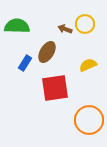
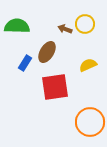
red square: moved 1 px up
orange circle: moved 1 px right, 2 px down
